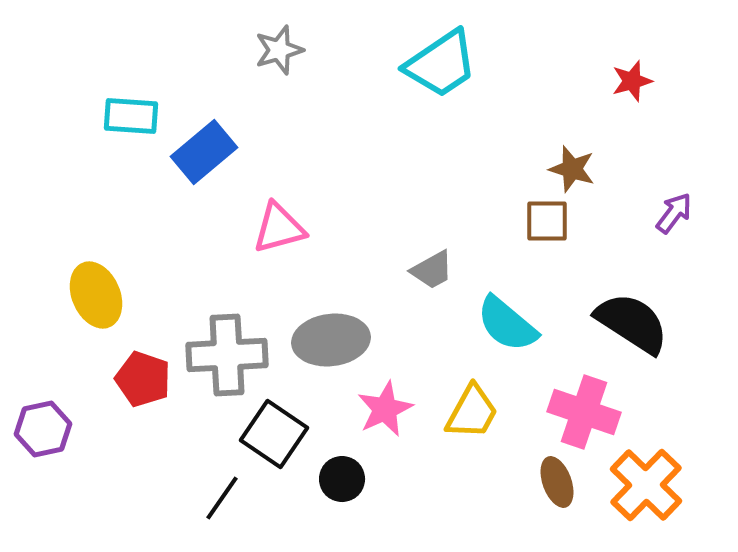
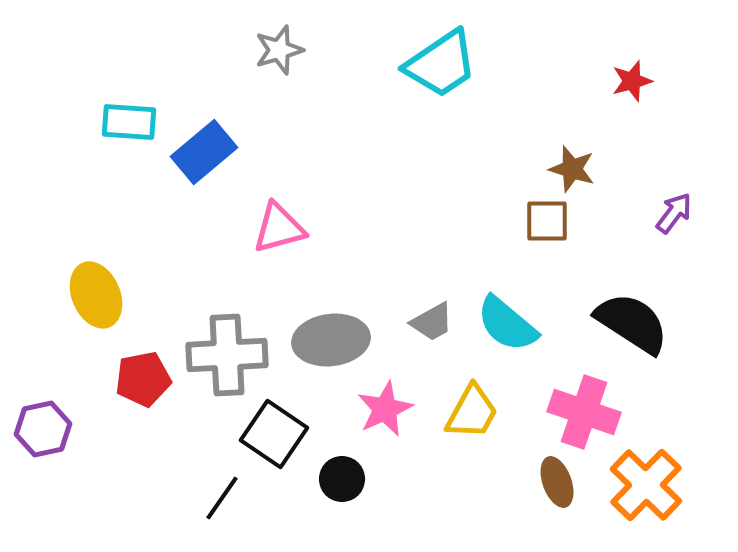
cyan rectangle: moved 2 px left, 6 px down
gray trapezoid: moved 52 px down
red pentagon: rotated 30 degrees counterclockwise
